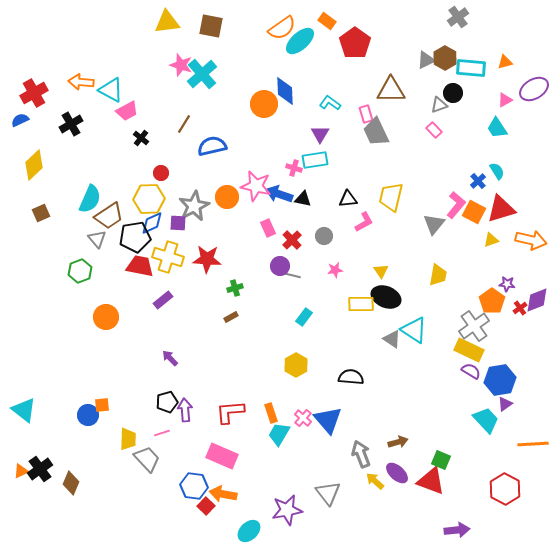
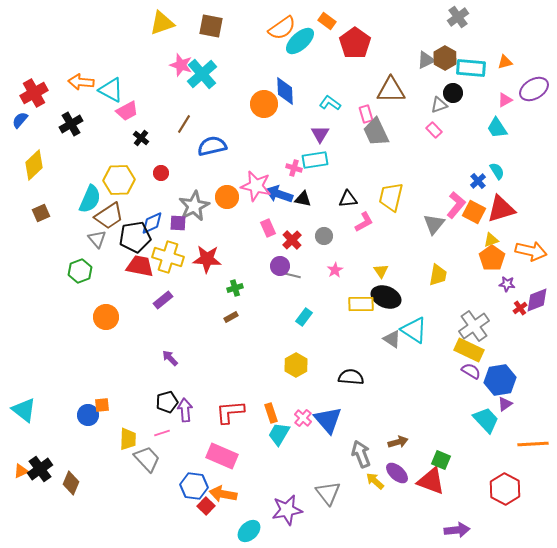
yellow triangle at (167, 22): moved 5 px left, 1 px down; rotated 12 degrees counterclockwise
blue semicircle at (20, 120): rotated 24 degrees counterclockwise
yellow hexagon at (149, 199): moved 30 px left, 19 px up
orange arrow at (531, 240): moved 11 px down
pink star at (335, 270): rotated 21 degrees counterclockwise
orange pentagon at (492, 301): moved 43 px up
